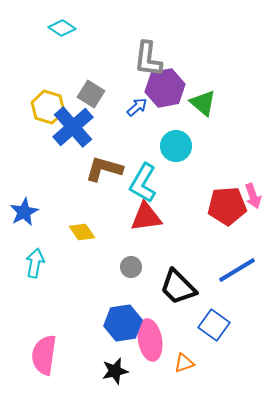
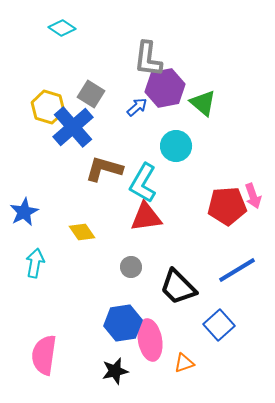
blue square: moved 5 px right; rotated 12 degrees clockwise
